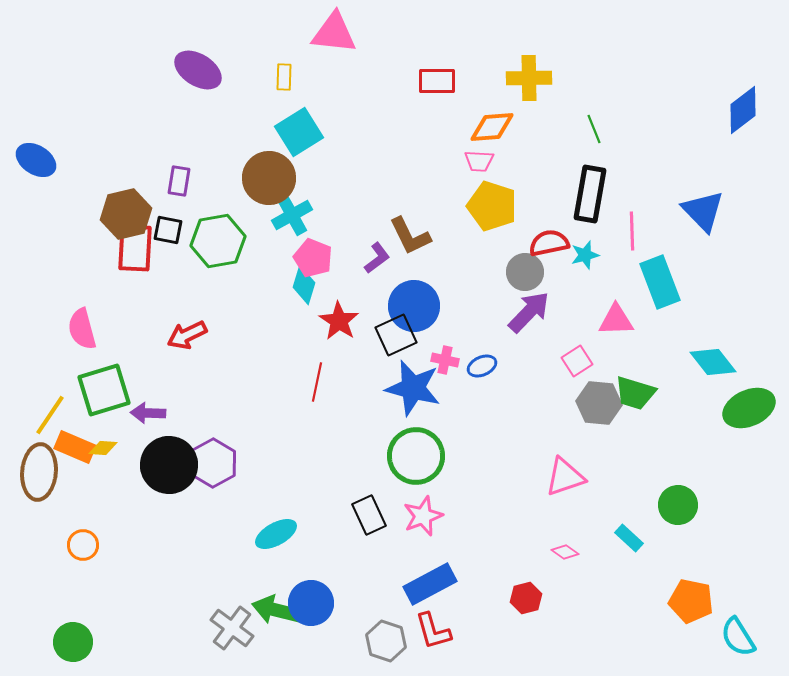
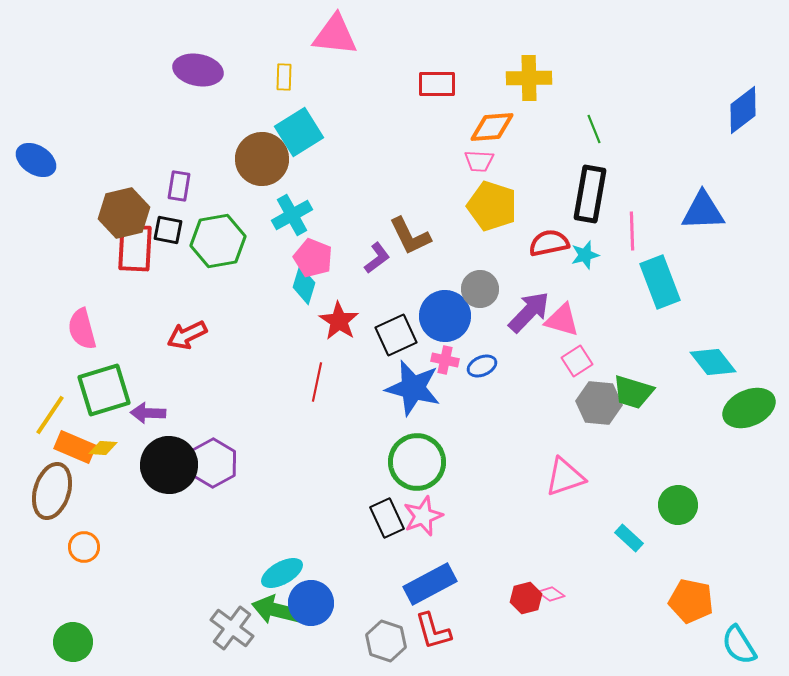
pink triangle at (334, 33): moved 1 px right, 2 px down
purple ellipse at (198, 70): rotated 21 degrees counterclockwise
red rectangle at (437, 81): moved 3 px down
brown circle at (269, 178): moved 7 px left, 19 px up
purple rectangle at (179, 181): moved 5 px down
blue triangle at (703, 211): rotated 48 degrees counterclockwise
brown hexagon at (126, 214): moved 2 px left, 1 px up
gray circle at (525, 272): moved 45 px left, 17 px down
blue circle at (414, 306): moved 31 px right, 10 px down
pink triangle at (616, 320): moved 54 px left; rotated 18 degrees clockwise
green trapezoid at (635, 393): moved 2 px left, 1 px up
green circle at (416, 456): moved 1 px right, 6 px down
brown ellipse at (39, 472): moved 13 px right, 19 px down; rotated 12 degrees clockwise
black rectangle at (369, 515): moved 18 px right, 3 px down
cyan ellipse at (276, 534): moved 6 px right, 39 px down
orange circle at (83, 545): moved 1 px right, 2 px down
pink diamond at (565, 552): moved 14 px left, 42 px down
cyan semicircle at (738, 637): moved 1 px right, 8 px down
